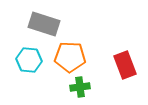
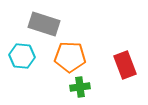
cyan hexagon: moved 7 px left, 4 px up
